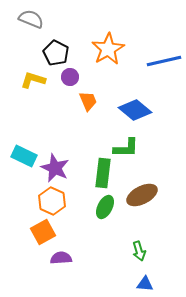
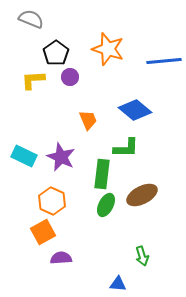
orange star: rotated 24 degrees counterclockwise
black pentagon: rotated 10 degrees clockwise
blue line: rotated 8 degrees clockwise
yellow L-shape: rotated 20 degrees counterclockwise
orange trapezoid: moved 19 px down
purple star: moved 6 px right, 11 px up
green rectangle: moved 1 px left, 1 px down
green ellipse: moved 1 px right, 2 px up
green arrow: moved 3 px right, 5 px down
blue triangle: moved 27 px left
